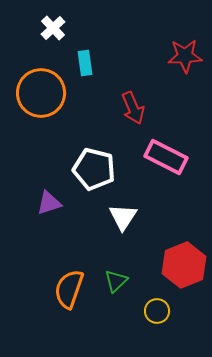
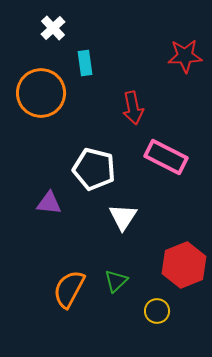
red arrow: rotated 12 degrees clockwise
purple triangle: rotated 24 degrees clockwise
orange semicircle: rotated 9 degrees clockwise
